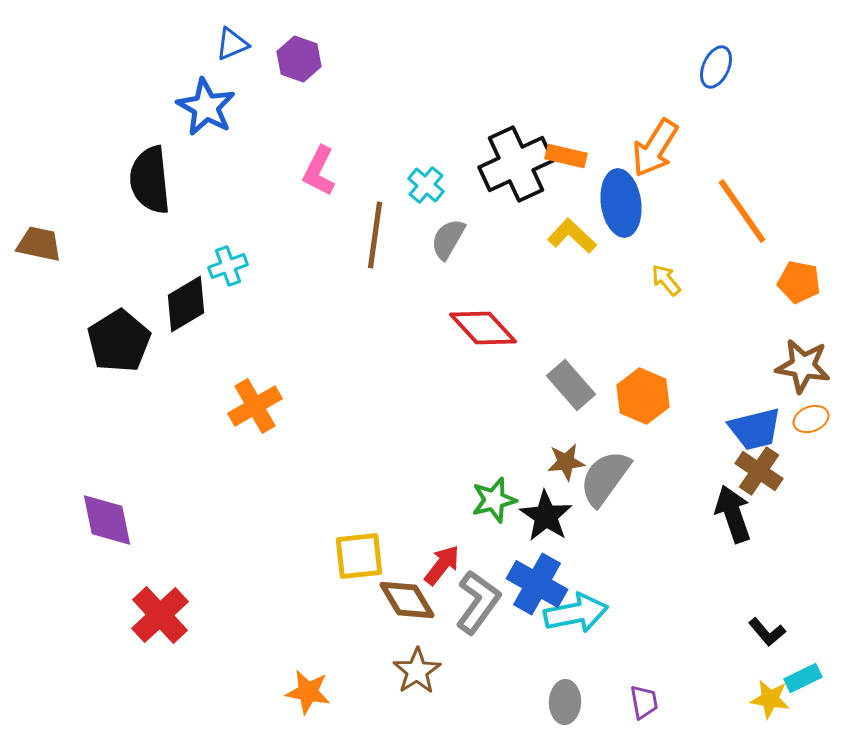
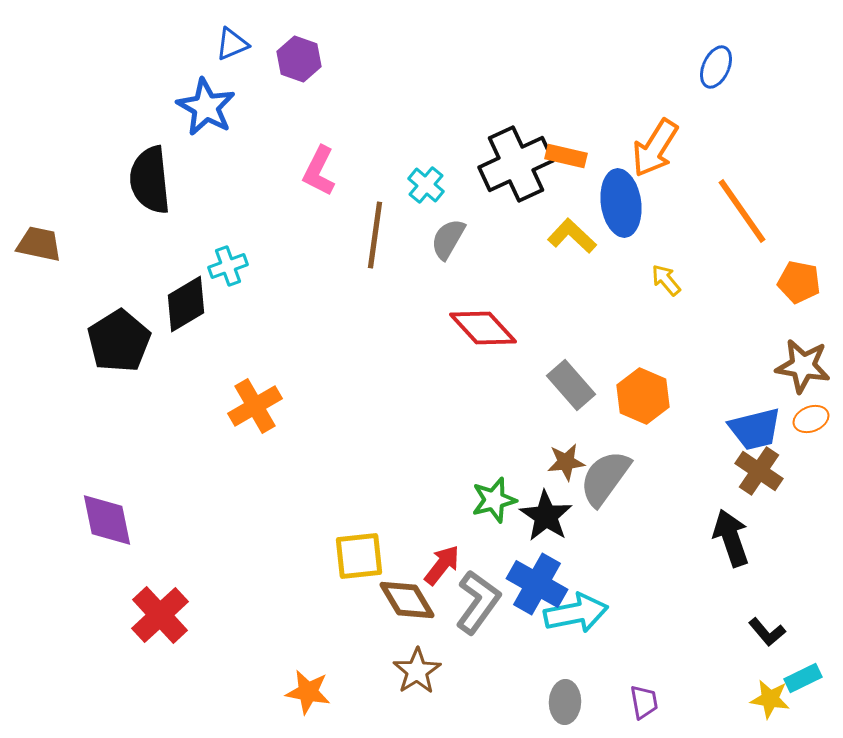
black arrow at (733, 514): moved 2 px left, 24 px down
